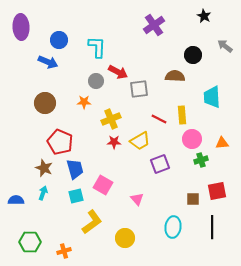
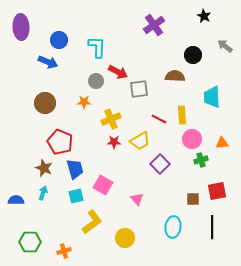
purple square: rotated 24 degrees counterclockwise
